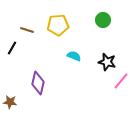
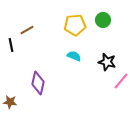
yellow pentagon: moved 17 px right
brown line: rotated 48 degrees counterclockwise
black line: moved 1 px left, 3 px up; rotated 40 degrees counterclockwise
